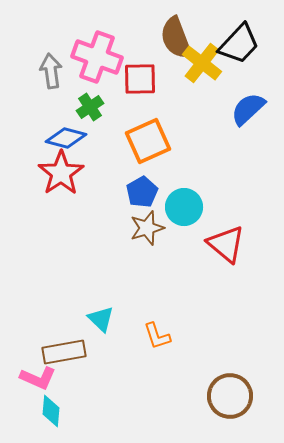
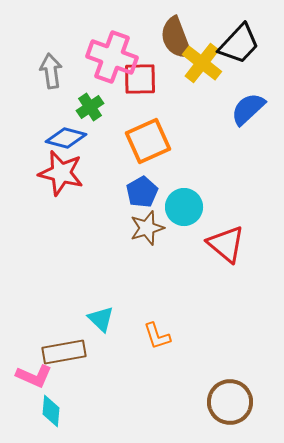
pink cross: moved 15 px right
red star: rotated 24 degrees counterclockwise
pink L-shape: moved 4 px left, 2 px up
brown circle: moved 6 px down
